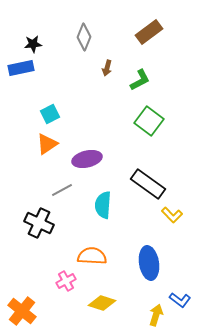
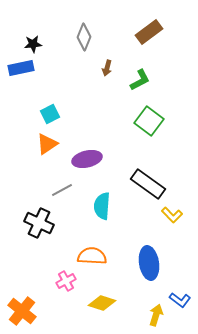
cyan semicircle: moved 1 px left, 1 px down
